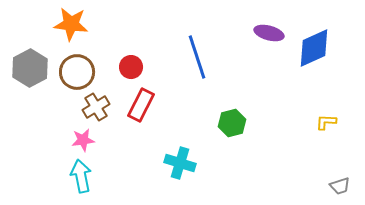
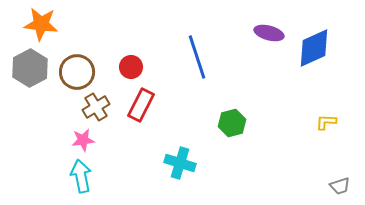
orange star: moved 30 px left
